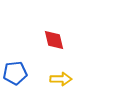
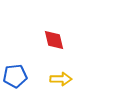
blue pentagon: moved 3 px down
